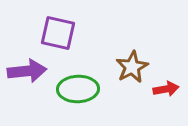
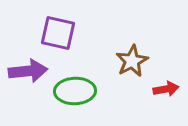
brown star: moved 6 px up
purple arrow: moved 1 px right
green ellipse: moved 3 px left, 2 px down
